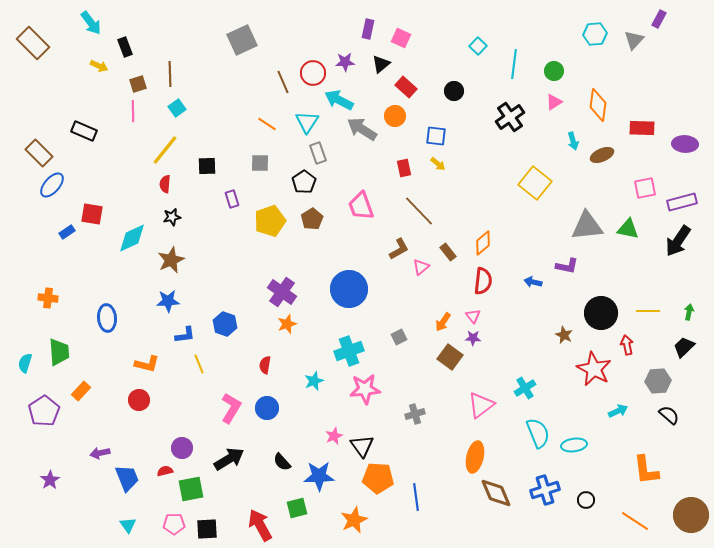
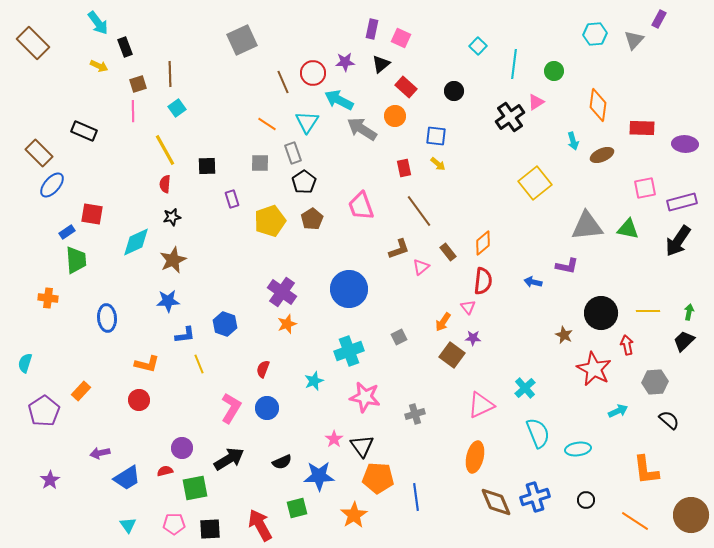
cyan arrow at (91, 23): moved 7 px right
purple rectangle at (368, 29): moved 4 px right
pink triangle at (554, 102): moved 18 px left
yellow line at (165, 150): rotated 68 degrees counterclockwise
gray rectangle at (318, 153): moved 25 px left
yellow square at (535, 183): rotated 12 degrees clockwise
brown line at (419, 211): rotated 8 degrees clockwise
cyan diamond at (132, 238): moved 4 px right, 4 px down
brown L-shape at (399, 249): rotated 10 degrees clockwise
brown star at (171, 260): moved 2 px right
pink triangle at (473, 316): moved 5 px left, 9 px up
black trapezoid at (684, 347): moved 6 px up
green trapezoid at (59, 352): moved 17 px right, 92 px up
brown square at (450, 357): moved 2 px right, 2 px up
red semicircle at (265, 365): moved 2 px left, 4 px down; rotated 12 degrees clockwise
gray hexagon at (658, 381): moved 3 px left, 1 px down
cyan cross at (525, 388): rotated 10 degrees counterclockwise
pink star at (365, 389): moved 8 px down; rotated 16 degrees clockwise
pink triangle at (481, 405): rotated 12 degrees clockwise
black semicircle at (669, 415): moved 5 px down
pink star at (334, 436): moved 3 px down; rotated 12 degrees counterclockwise
cyan ellipse at (574, 445): moved 4 px right, 4 px down
black semicircle at (282, 462): rotated 72 degrees counterclockwise
blue trapezoid at (127, 478): rotated 80 degrees clockwise
green square at (191, 489): moved 4 px right, 1 px up
blue cross at (545, 490): moved 10 px left, 7 px down
brown diamond at (496, 493): moved 9 px down
orange star at (354, 520): moved 5 px up; rotated 8 degrees counterclockwise
black square at (207, 529): moved 3 px right
